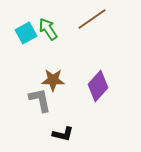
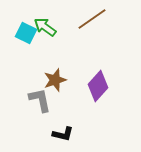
green arrow: moved 3 px left, 2 px up; rotated 20 degrees counterclockwise
cyan square: rotated 35 degrees counterclockwise
brown star: moved 2 px right; rotated 20 degrees counterclockwise
